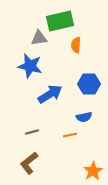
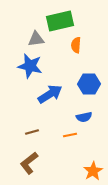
gray triangle: moved 3 px left, 1 px down
